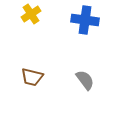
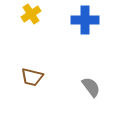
blue cross: rotated 8 degrees counterclockwise
gray semicircle: moved 6 px right, 7 px down
